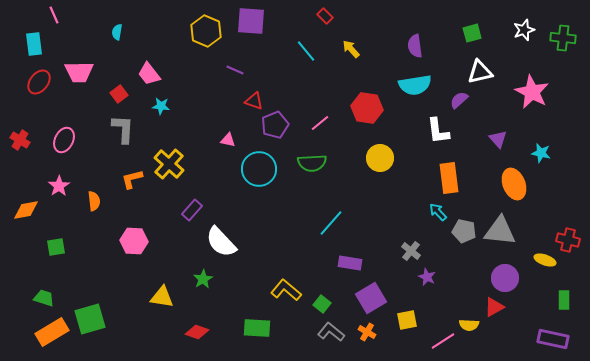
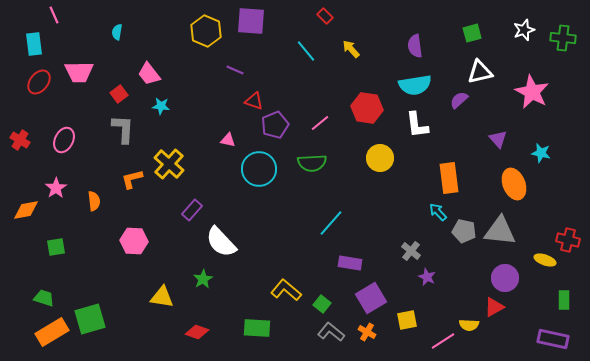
white L-shape at (438, 131): moved 21 px left, 6 px up
pink star at (59, 186): moved 3 px left, 2 px down
